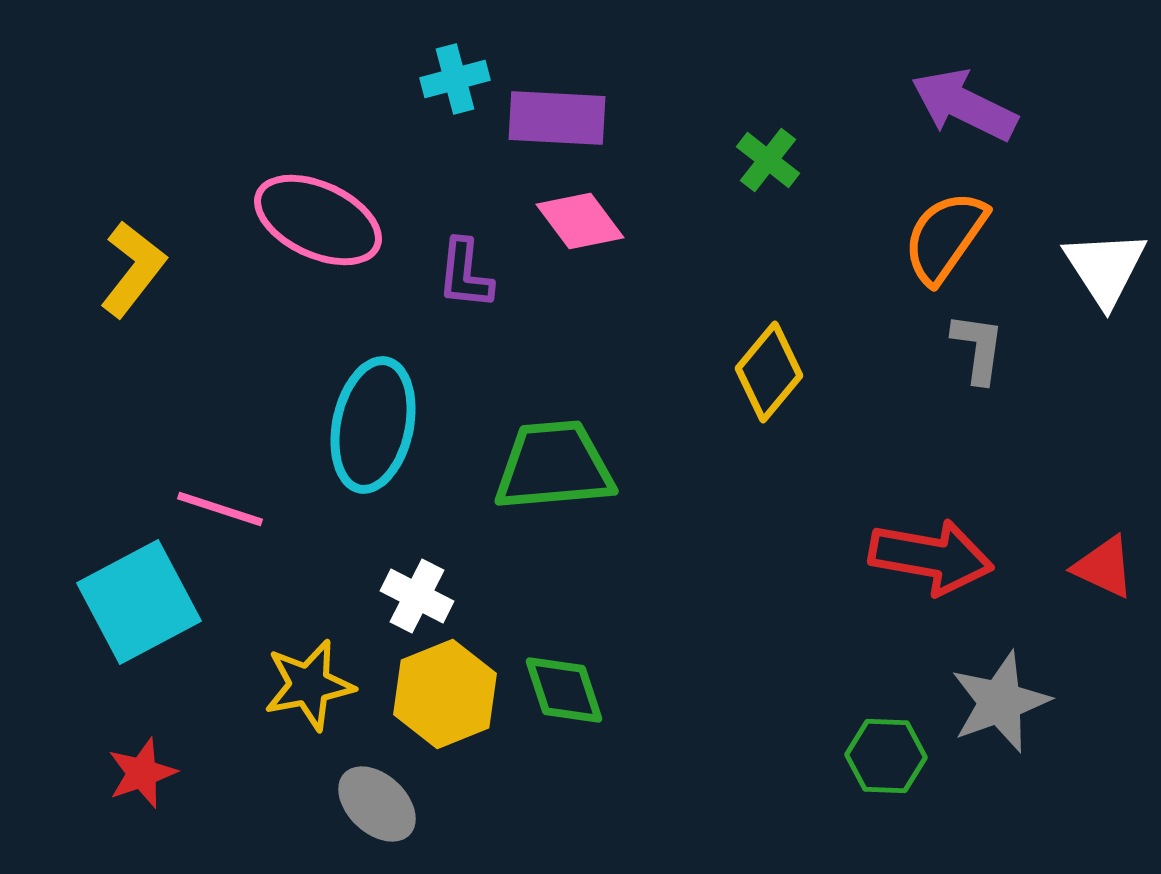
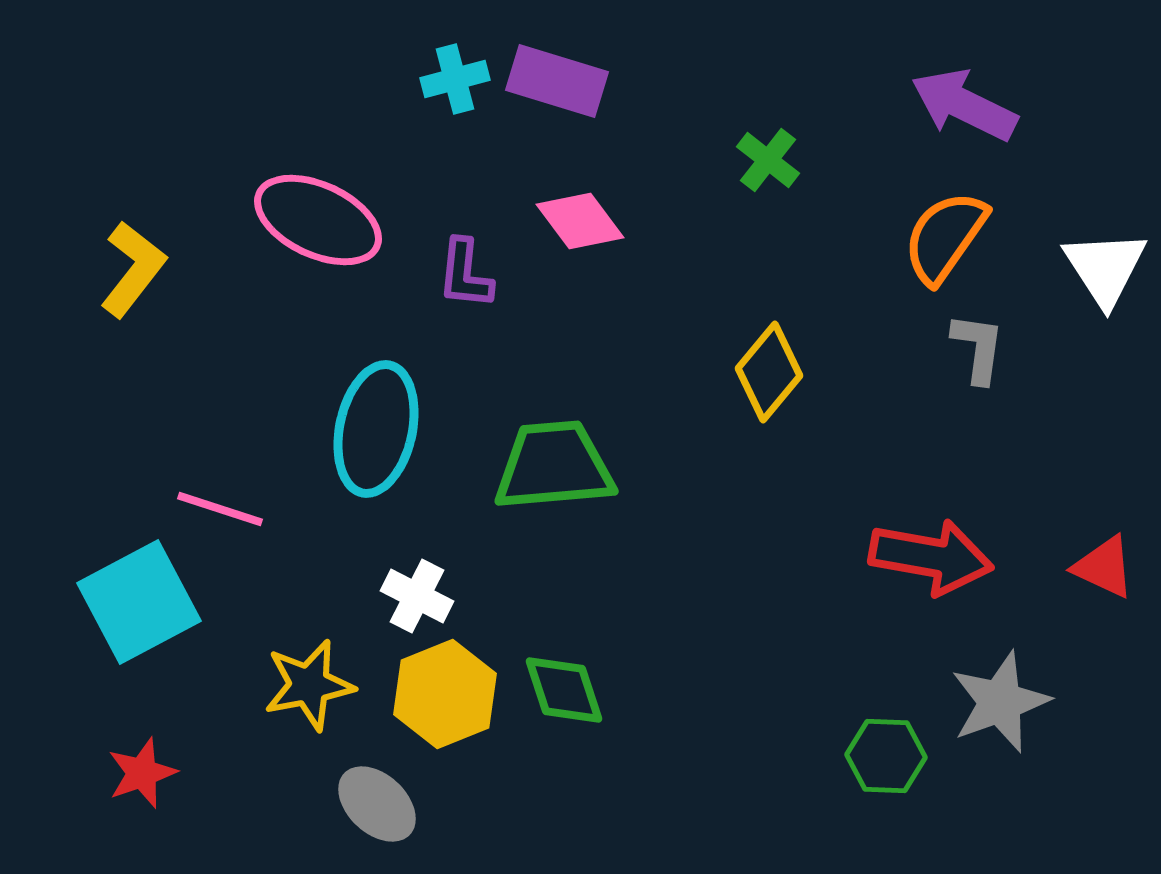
purple rectangle: moved 37 px up; rotated 14 degrees clockwise
cyan ellipse: moved 3 px right, 4 px down
